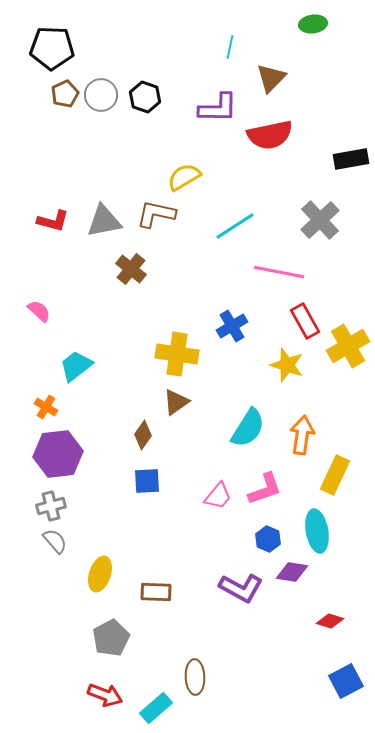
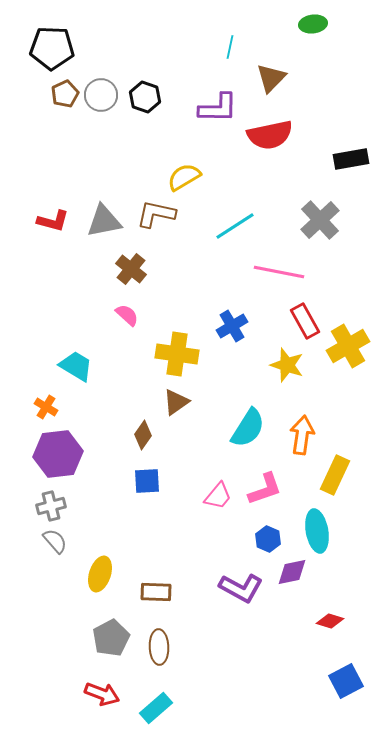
pink semicircle at (39, 311): moved 88 px right, 4 px down
cyan trapezoid at (76, 366): rotated 69 degrees clockwise
purple diamond at (292, 572): rotated 20 degrees counterclockwise
brown ellipse at (195, 677): moved 36 px left, 30 px up
red arrow at (105, 695): moved 3 px left, 1 px up
